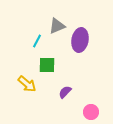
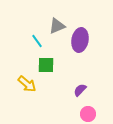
cyan line: rotated 64 degrees counterclockwise
green square: moved 1 px left
purple semicircle: moved 15 px right, 2 px up
pink circle: moved 3 px left, 2 px down
